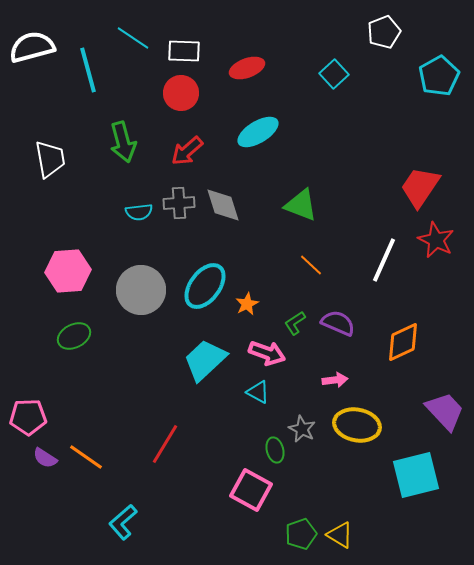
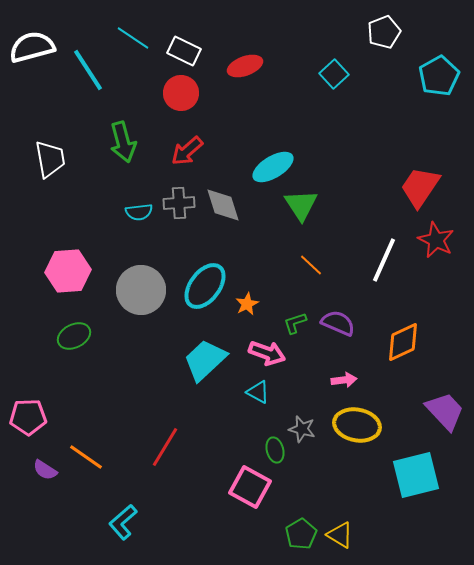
white rectangle at (184, 51): rotated 24 degrees clockwise
red ellipse at (247, 68): moved 2 px left, 2 px up
cyan line at (88, 70): rotated 18 degrees counterclockwise
cyan ellipse at (258, 132): moved 15 px right, 35 px down
green triangle at (301, 205): rotated 36 degrees clockwise
green L-shape at (295, 323): rotated 15 degrees clockwise
pink arrow at (335, 380): moved 9 px right
gray star at (302, 429): rotated 12 degrees counterclockwise
red line at (165, 444): moved 3 px down
purple semicircle at (45, 458): moved 12 px down
pink square at (251, 490): moved 1 px left, 3 px up
green pentagon at (301, 534): rotated 12 degrees counterclockwise
